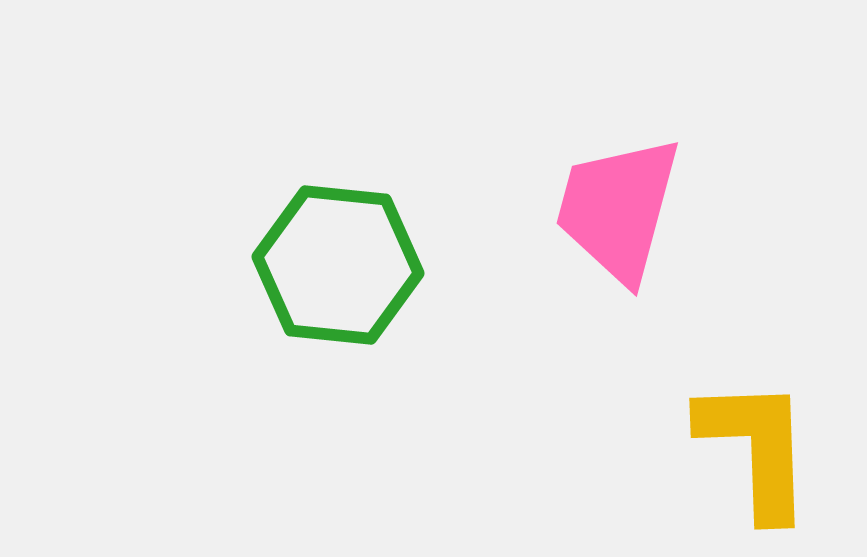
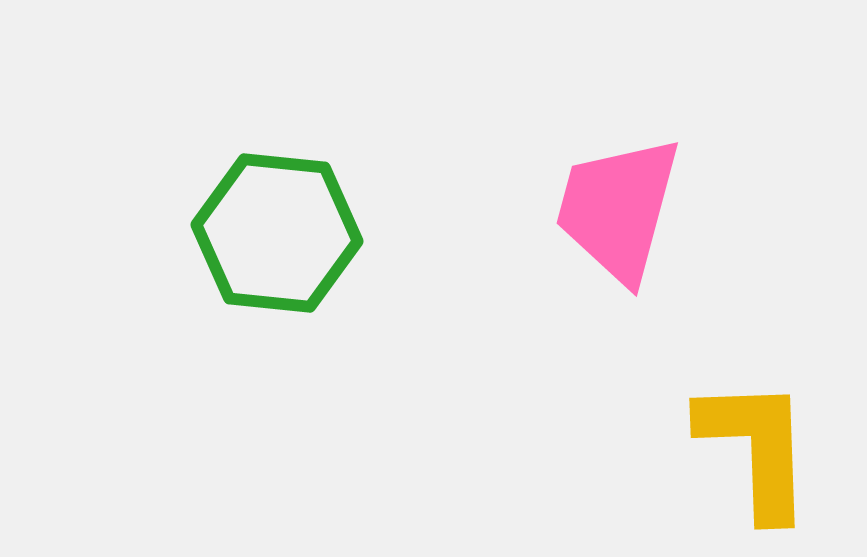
green hexagon: moved 61 px left, 32 px up
